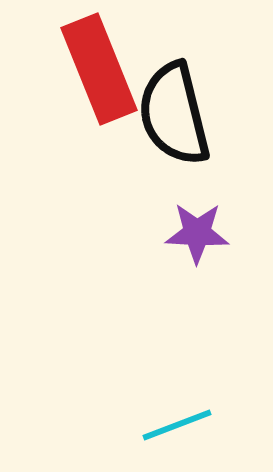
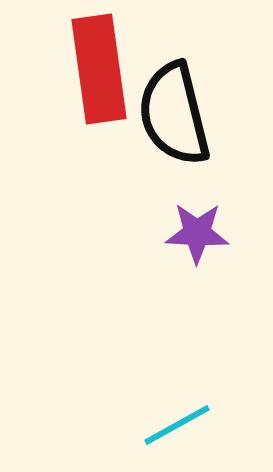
red rectangle: rotated 14 degrees clockwise
cyan line: rotated 8 degrees counterclockwise
